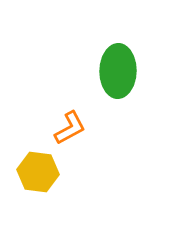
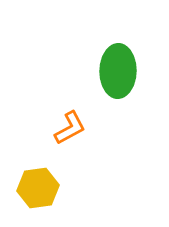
yellow hexagon: moved 16 px down; rotated 15 degrees counterclockwise
